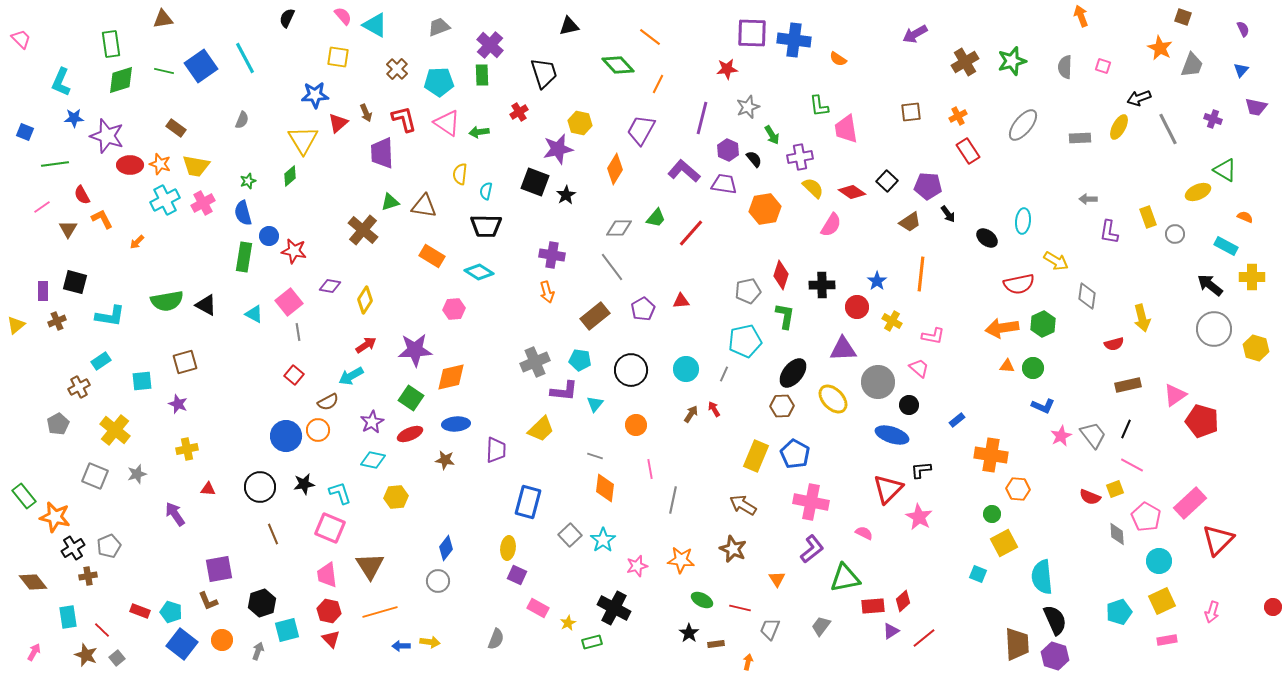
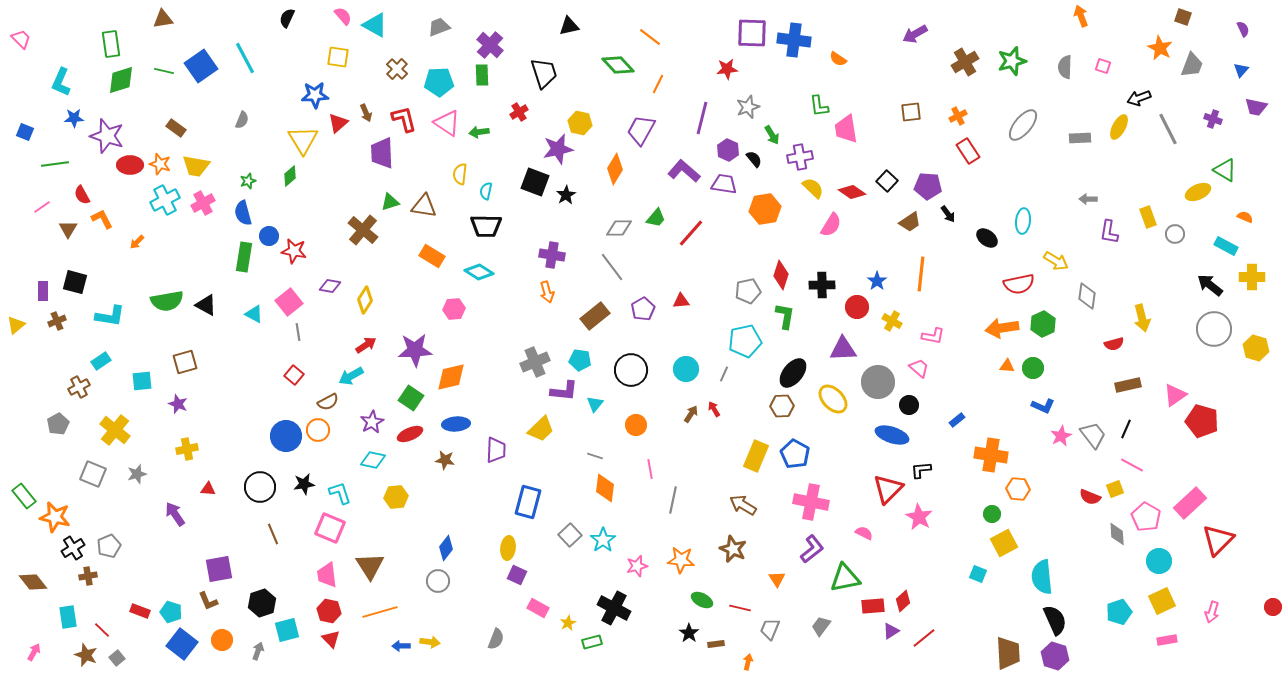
gray square at (95, 476): moved 2 px left, 2 px up
brown trapezoid at (1017, 644): moved 9 px left, 9 px down
